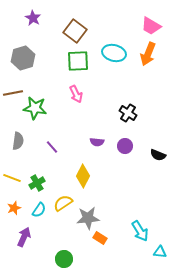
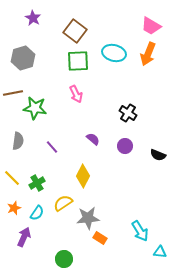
purple semicircle: moved 4 px left, 3 px up; rotated 144 degrees counterclockwise
yellow line: rotated 24 degrees clockwise
cyan semicircle: moved 2 px left, 3 px down
